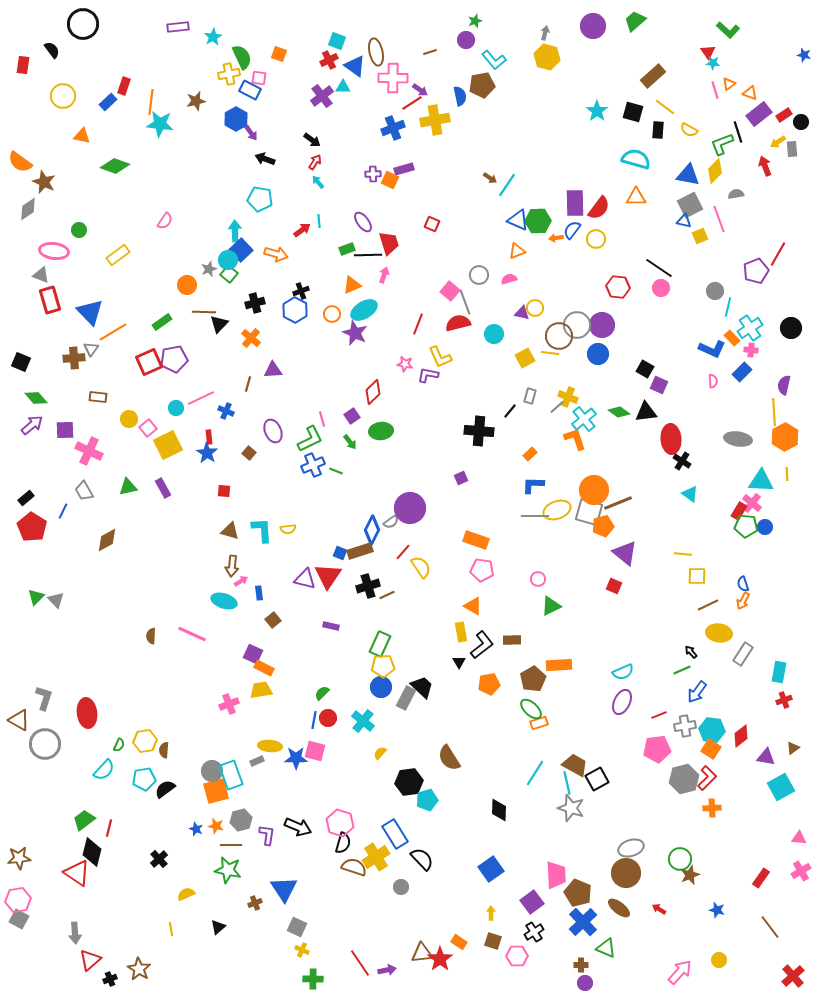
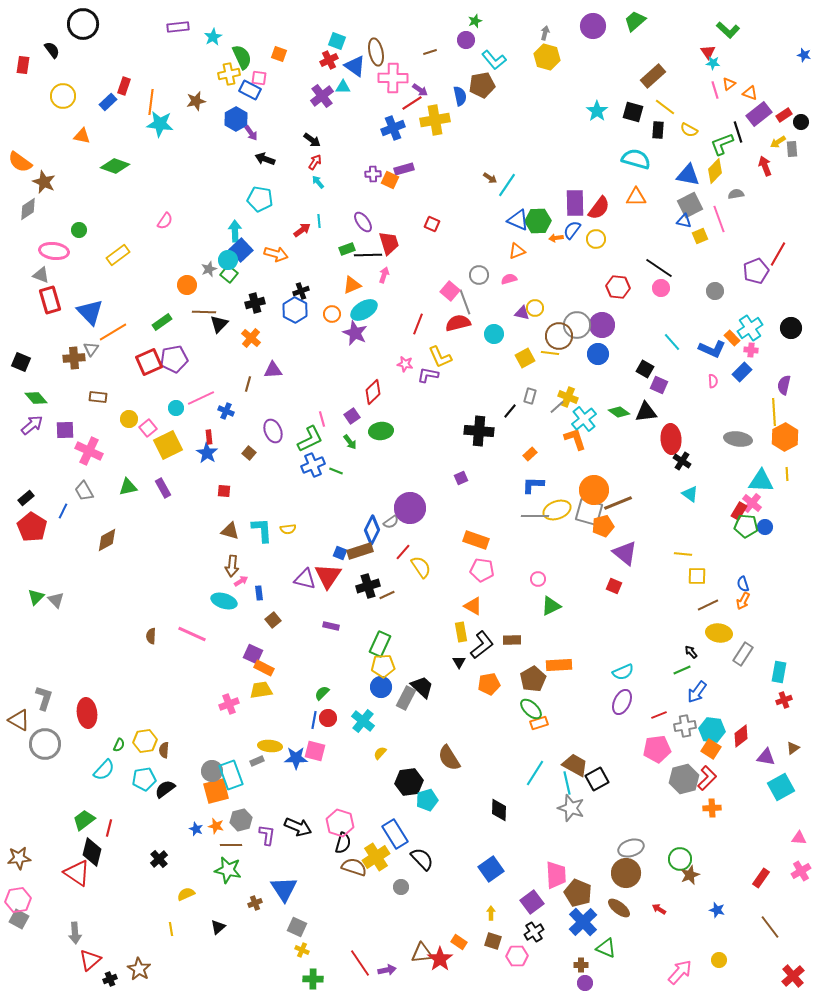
cyan line at (728, 307): moved 56 px left, 35 px down; rotated 54 degrees counterclockwise
